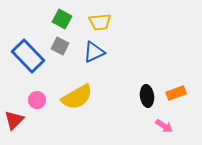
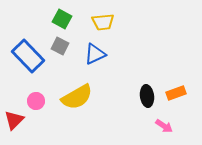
yellow trapezoid: moved 3 px right
blue triangle: moved 1 px right, 2 px down
pink circle: moved 1 px left, 1 px down
